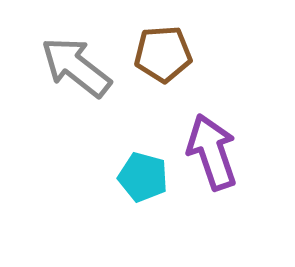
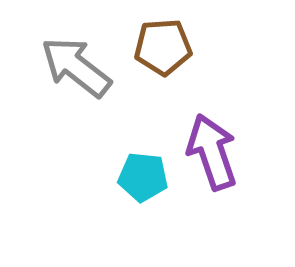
brown pentagon: moved 7 px up
cyan pentagon: rotated 9 degrees counterclockwise
